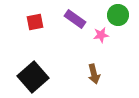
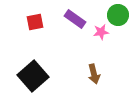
pink star: moved 3 px up
black square: moved 1 px up
